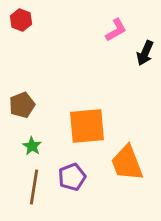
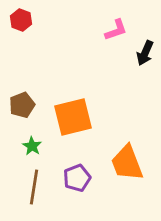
pink L-shape: rotated 10 degrees clockwise
orange square: moved 14 px left, 9 px up; rotated 9 degrees counterclockwise
purple pentagon: moved 5 px right, 1 px down
